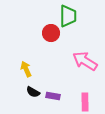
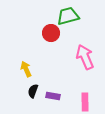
green trapezoid: rotated 105 degrees counterclockwise
pink arrow: moved 4 px up; rotated 35 degrees clockwise
black semicircle: moved 1 px up; rotated 80 degrees clockwise
